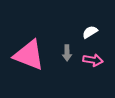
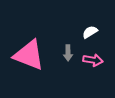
gray arrow: moved 1 px right
